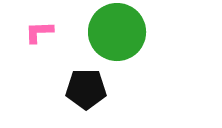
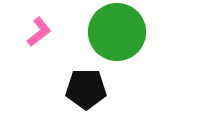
pink L-shape: rotated 144 degrees clockwise
